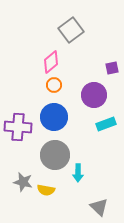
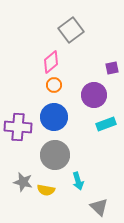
cyan arrow: moved 8 px down; rotated 18 degrees counterclockwise
